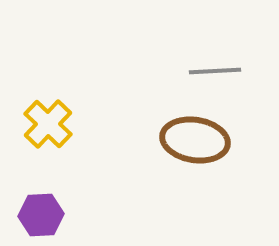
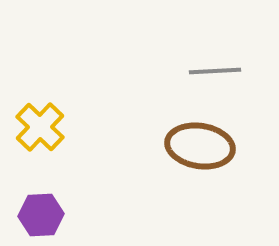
yellow cross: moved 8 px left, 3 px down
brown ellipse: moved 5 px right, 6 px down
